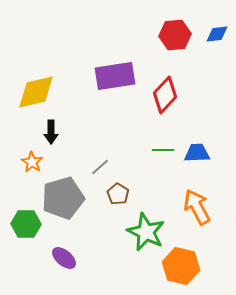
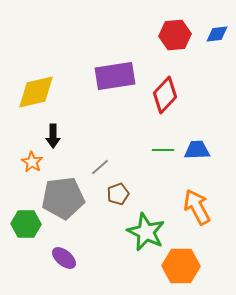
black arrow: moved 2 px right, 4 px down
blue trapezoid: moved 3 px up
brown pentagon: rotated 20 degrees clockwise
gray pentagon: rotated 9 degrees clockwise
orange hexagon: rotated 12 degrees counterclockwise
